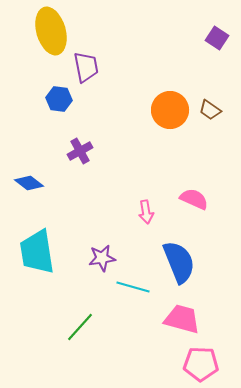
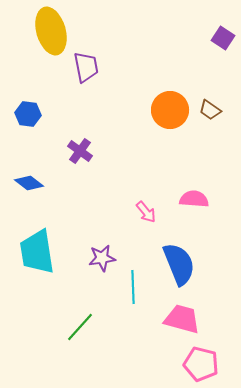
purple square: moved 6 px right
blue hexagon: moved 31 px left, 15 px down
purple cross: rotated 25 degrees counterclockwise
pink semicircle: rotated 20 degrees counterclockwise
pink arrow: rotated 30 degrees counterclockwise
blue semicircle: moved 2 px down
cyan line: rotated 72 degrees clockwise
pink pentagon: rotated 12 degrees clockwise
